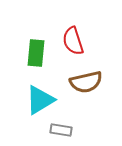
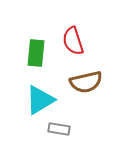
gray rectangle: moved 2 px left, 1 px up
